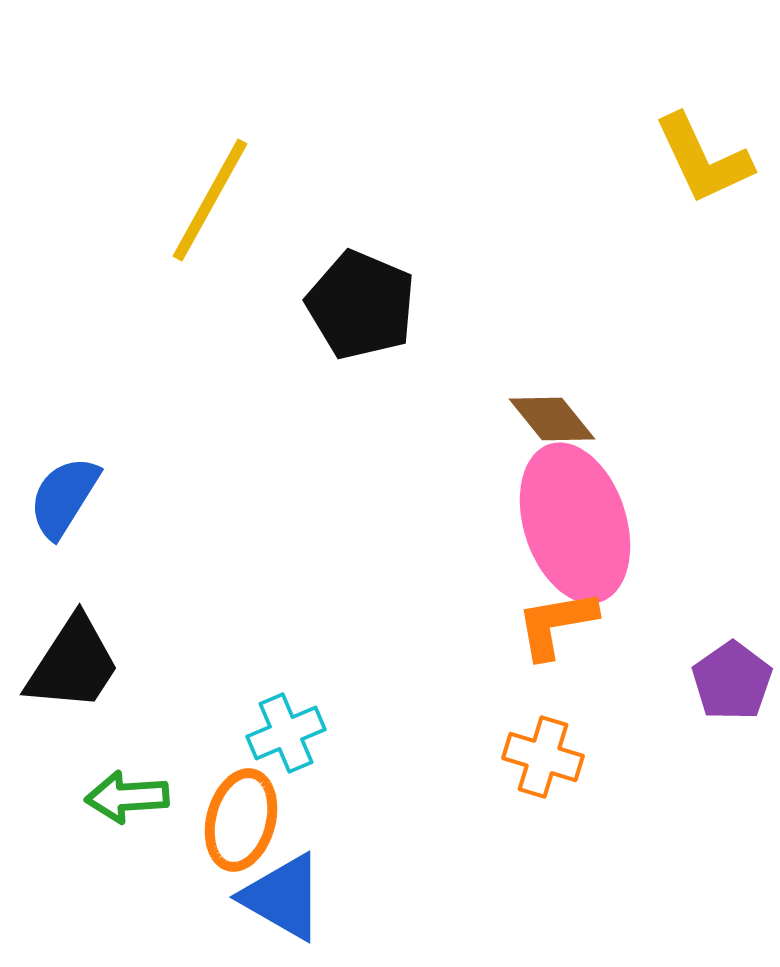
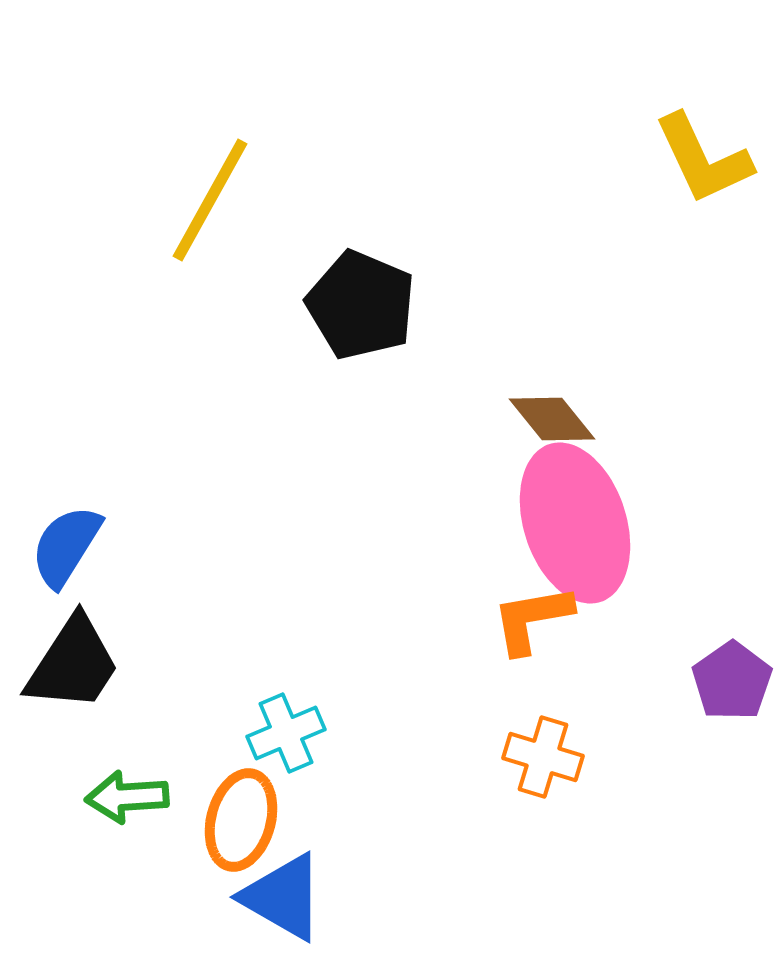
blue semicircle: moved 2 px right, 49 px down
orange L-shape: moved 24 px left, 5 px up
